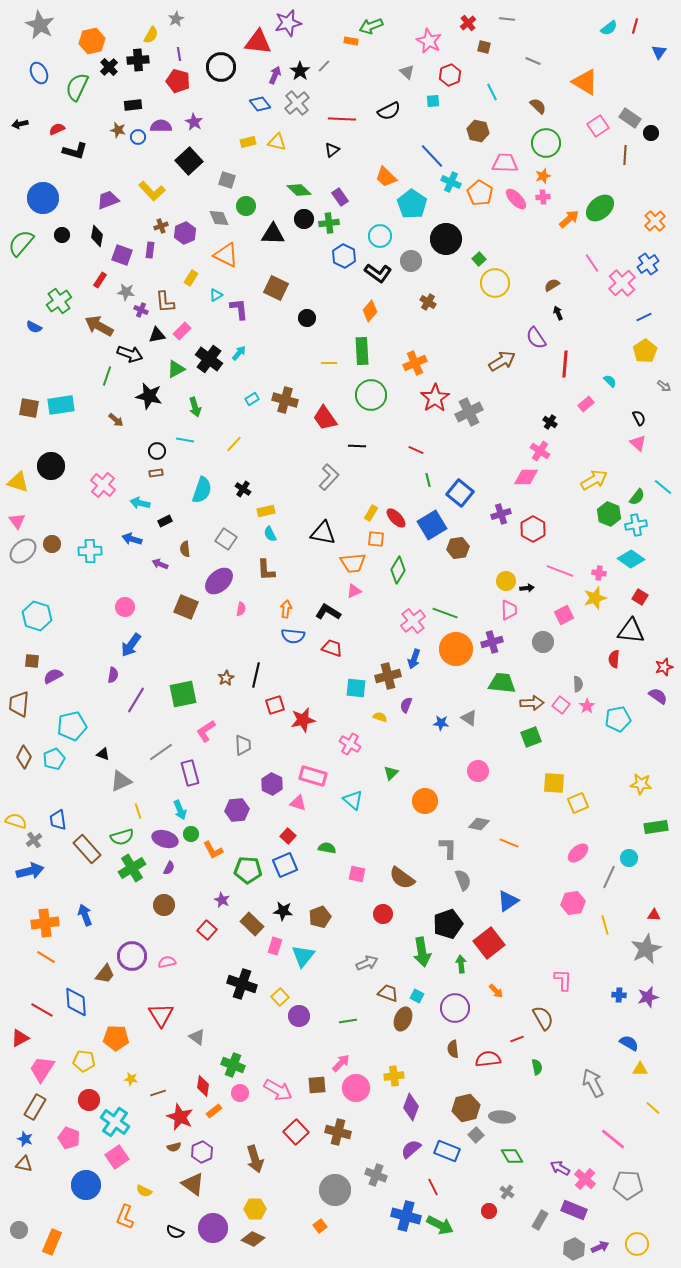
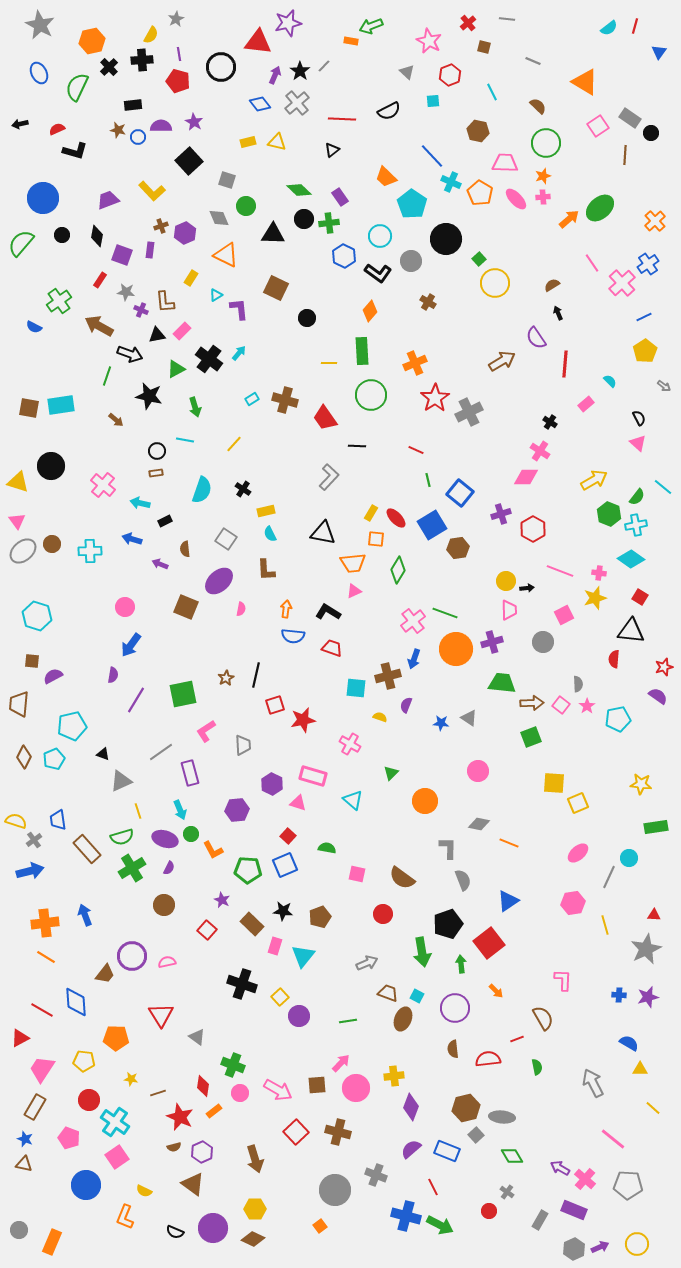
black cross at (138, 60): moved 4 px right
